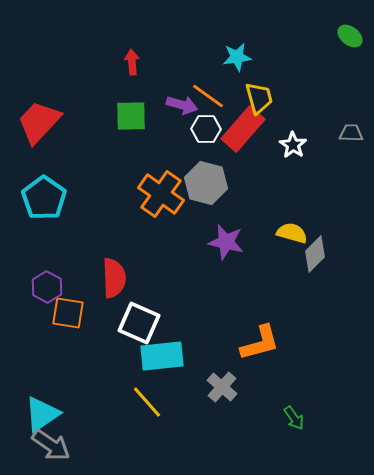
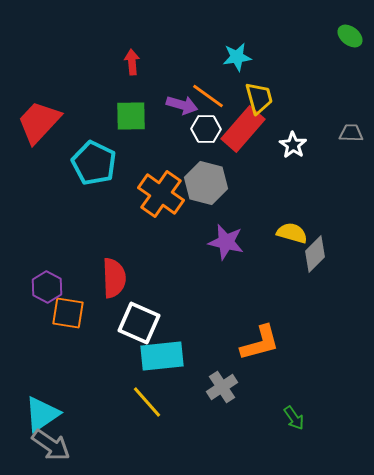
cyan pentagon: moved 50 px right, 35 px up; rotated 9 degrees counterclockwise
gray cross: rotated 16 degrees clockwise
